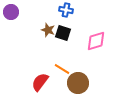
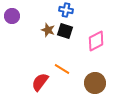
purple circle: moved 1 px right, 4 px down
black square: moved 2 px right, 2 px up
pink diamond: rotated 10 degrees counterclockwise
brown circle: moved 17 px right
